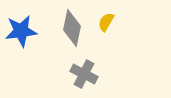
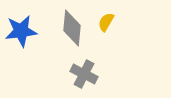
gray diamond: rotated 6 degrees counterclockwise
